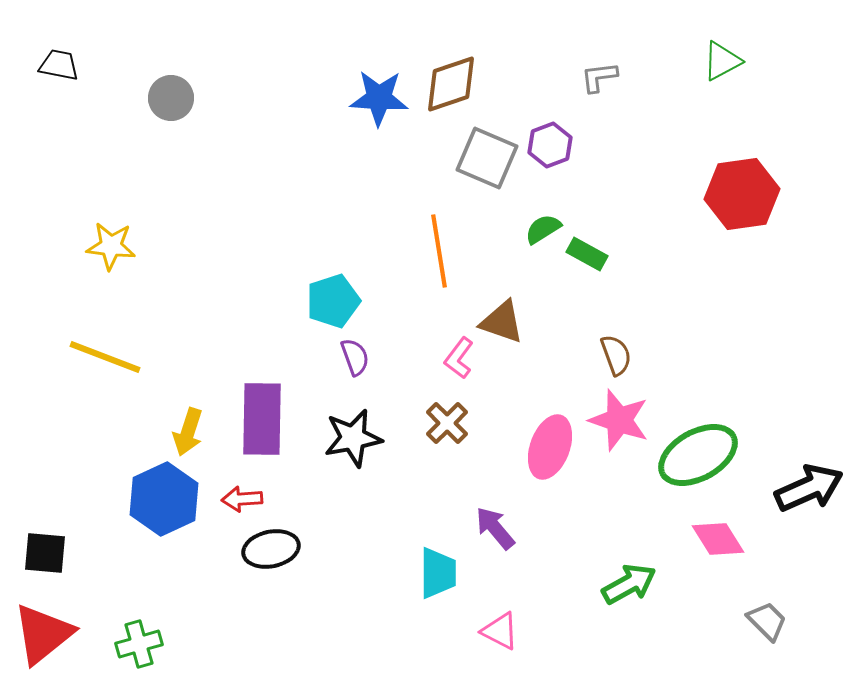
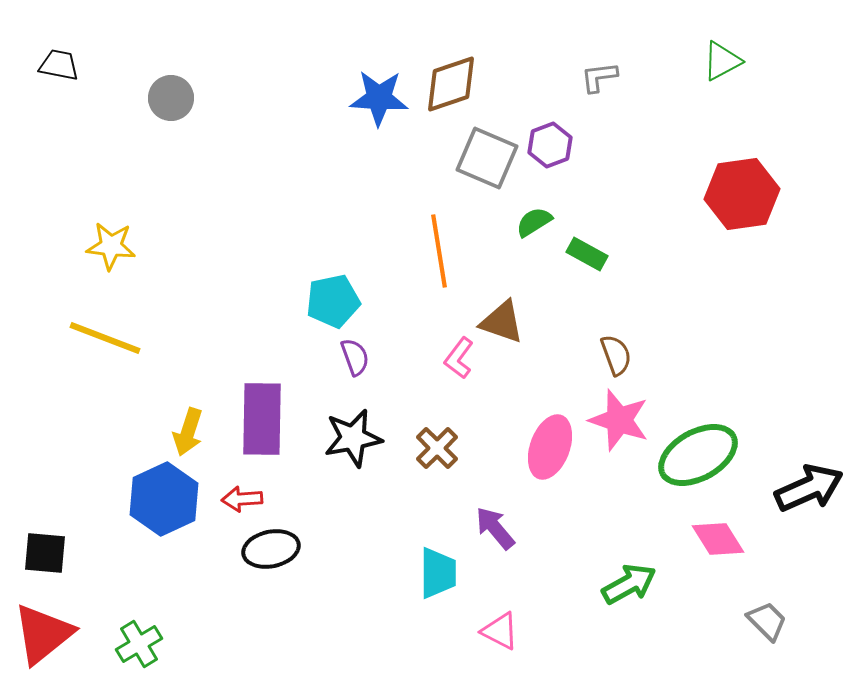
green semicircle: moved 9 px left, 7 px up
cyan pentagon: rotated 6 degrees clockwise
yellow line: moved 19 px up
brown cross: moved 10 px left, 25 px down
green cross: rotated 15 degrees counterclockwise
